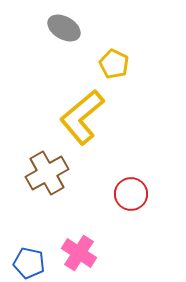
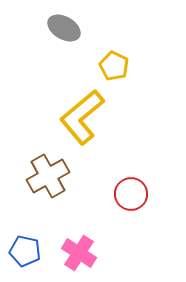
yellow pentagon: moved 2 px down
brown cross: moved 1 px right, 3 px down
blue pentagon: moved 4 px left, 12 px up
